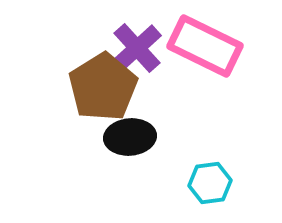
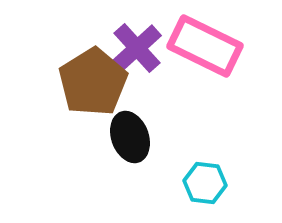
brown pentagon: moved 10 px left, 5 px up
black ellipse: rotated 75 degrees clockwise
cyan hexagon: moved 5 px left; rotated 15 degrees clockwise
